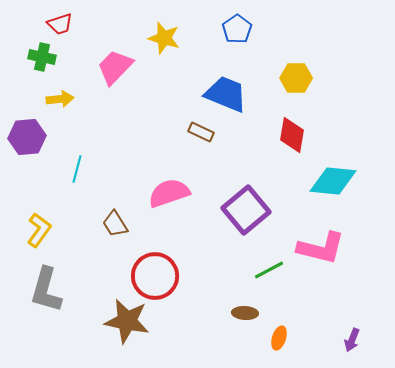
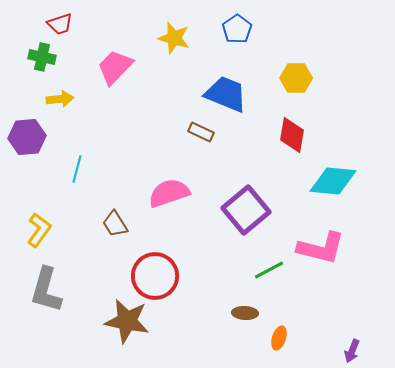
yellow star: moved 10 px right
purple arrow: moved 11 px down
